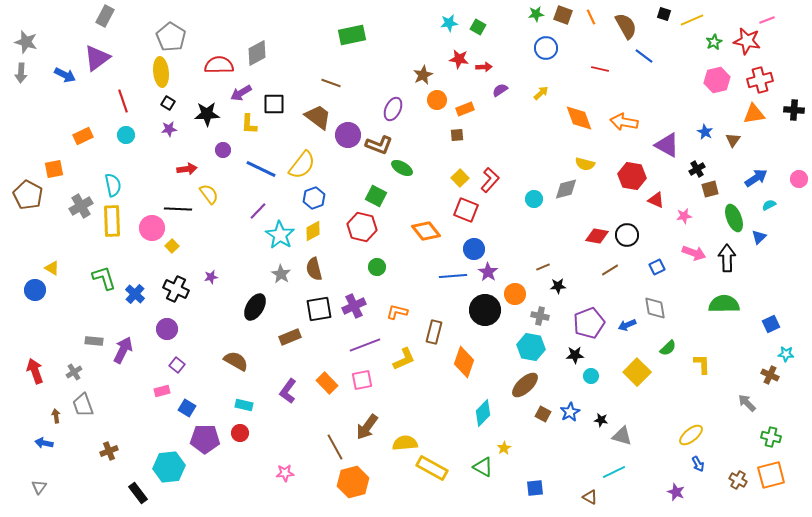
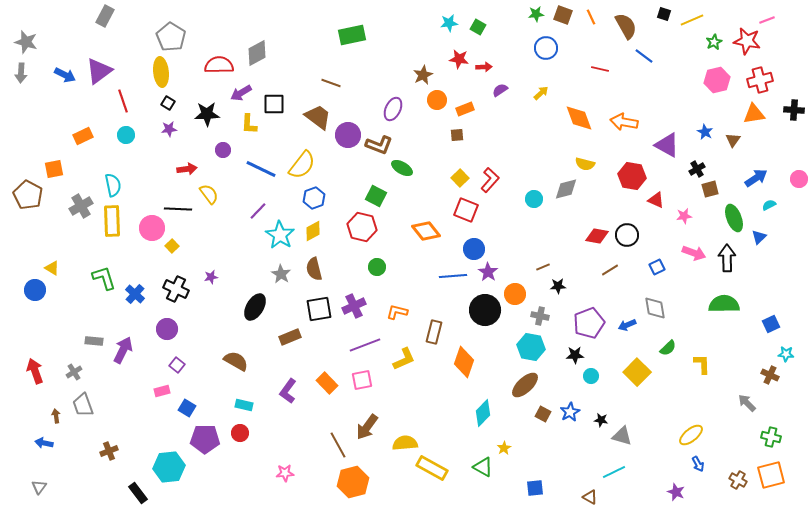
purple triangle at (97, 58): moved 2 px right, 13 px down
brown line at (335, 447): moved 3 px right, 2 px up
